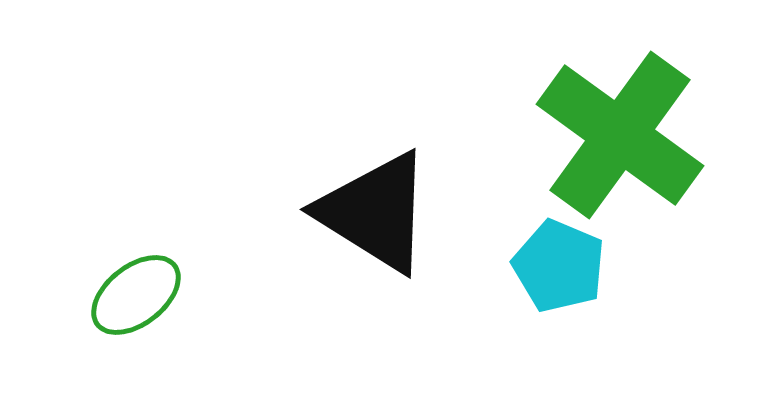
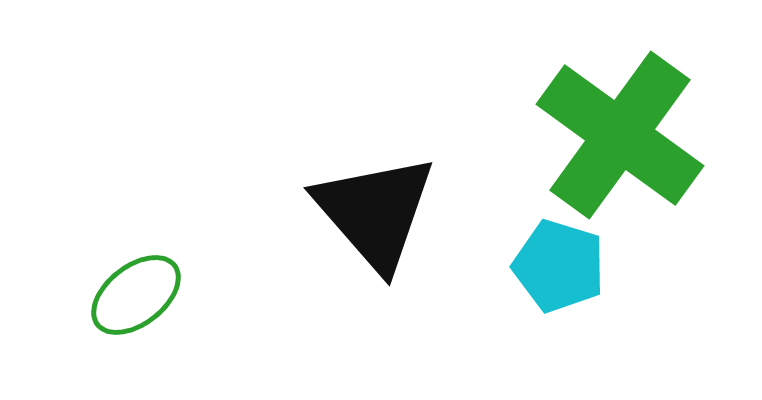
black triangle: rotated 17 degrees clockwise
cyan pentagon: rotated 6 degrees counterclockwise
